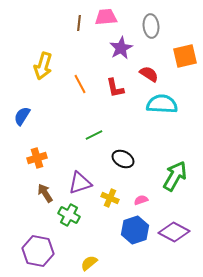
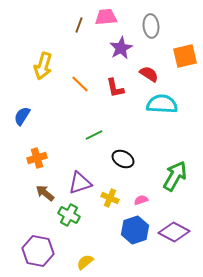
brown line: moved 2 px down; rotated 14 degrees clockwise
orange line: rotated 18 degrees counterclockwise
brown arrow: rotated 18 degrees counterclockwise
yellow semicircle: moved 4 px left, 1 px up
